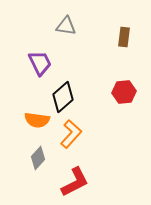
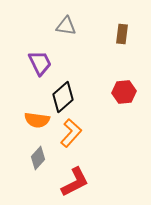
brown rectangle: moved 2 px left, 3 px up
orange L-shape: moved 1 px up
